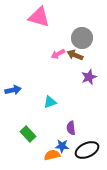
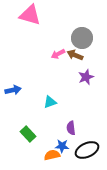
pink triangle: moved 9 px left, 2 px up
purple star: moved 3 px left
